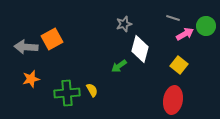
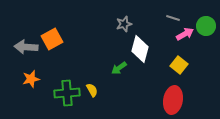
green arrow: moved 2 px down
